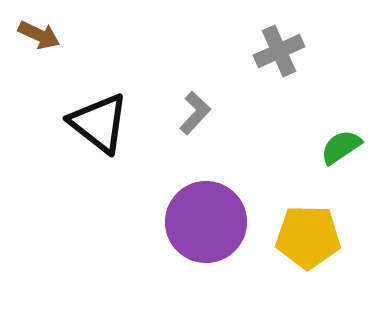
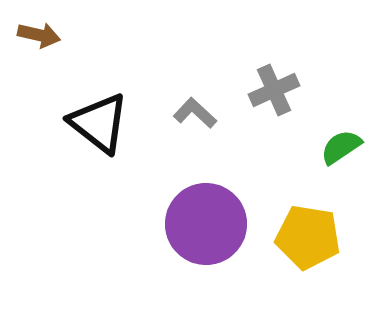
brown arrow: rotated 12 degrees counterclockwise
gray cross: moved 5 px left, 39 px down
gray L-shape: rotated 90 degrees counterclockwise
purple circle: moved 2 px down
yellow pentagon: rotated 8 degrees clockwise
